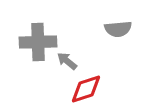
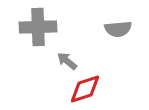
gray cross: moved 15 px up
red diamond: moved 1 px left
